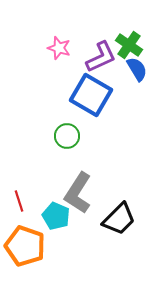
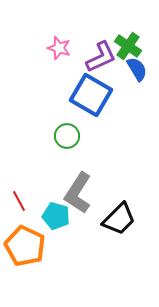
green cross: moved 1 px left, 1 px down
red line: rotated 10 degrees counterclockwise
cyan pentagon: rotated 8 degrees counterclockwise
orange pentagon: rotated 6 degrees clockwise
